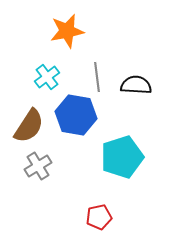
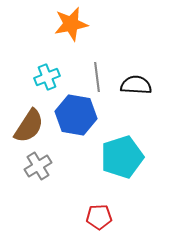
orange star: moved 4 px right, 7 px up
cyan cross: rotated 15 degrees clockwise
red pentagon: rotated 10 degrees clockwise
